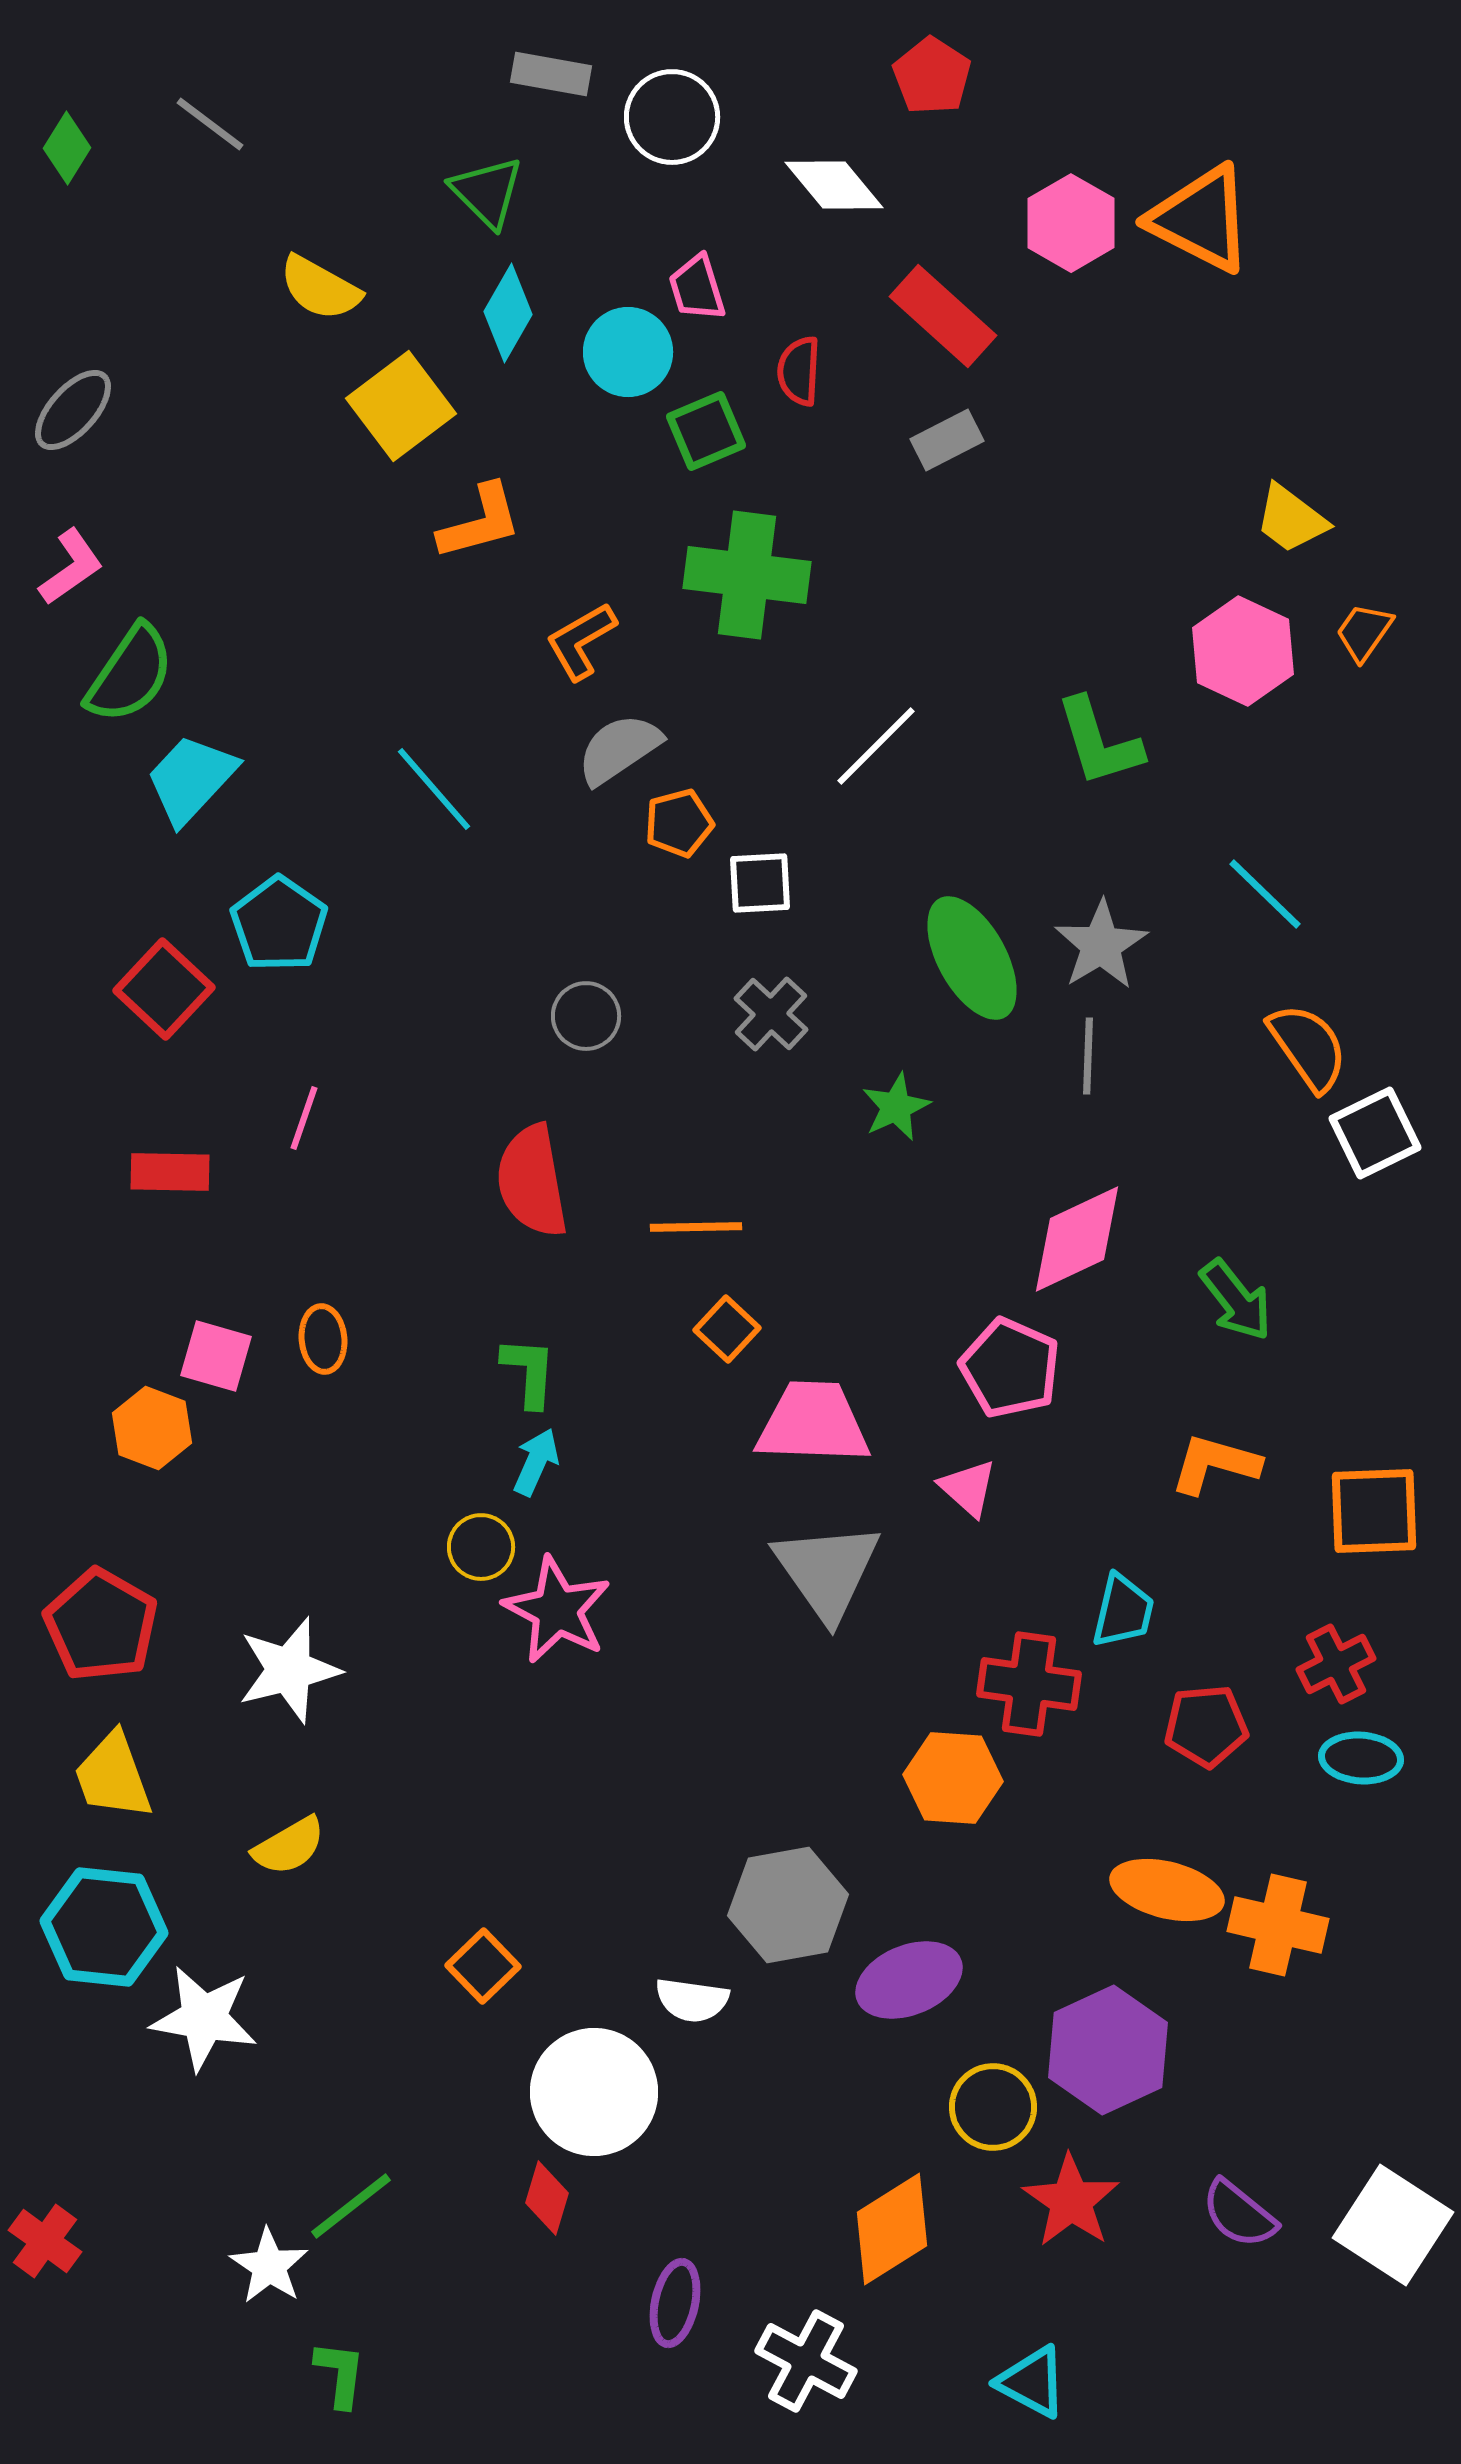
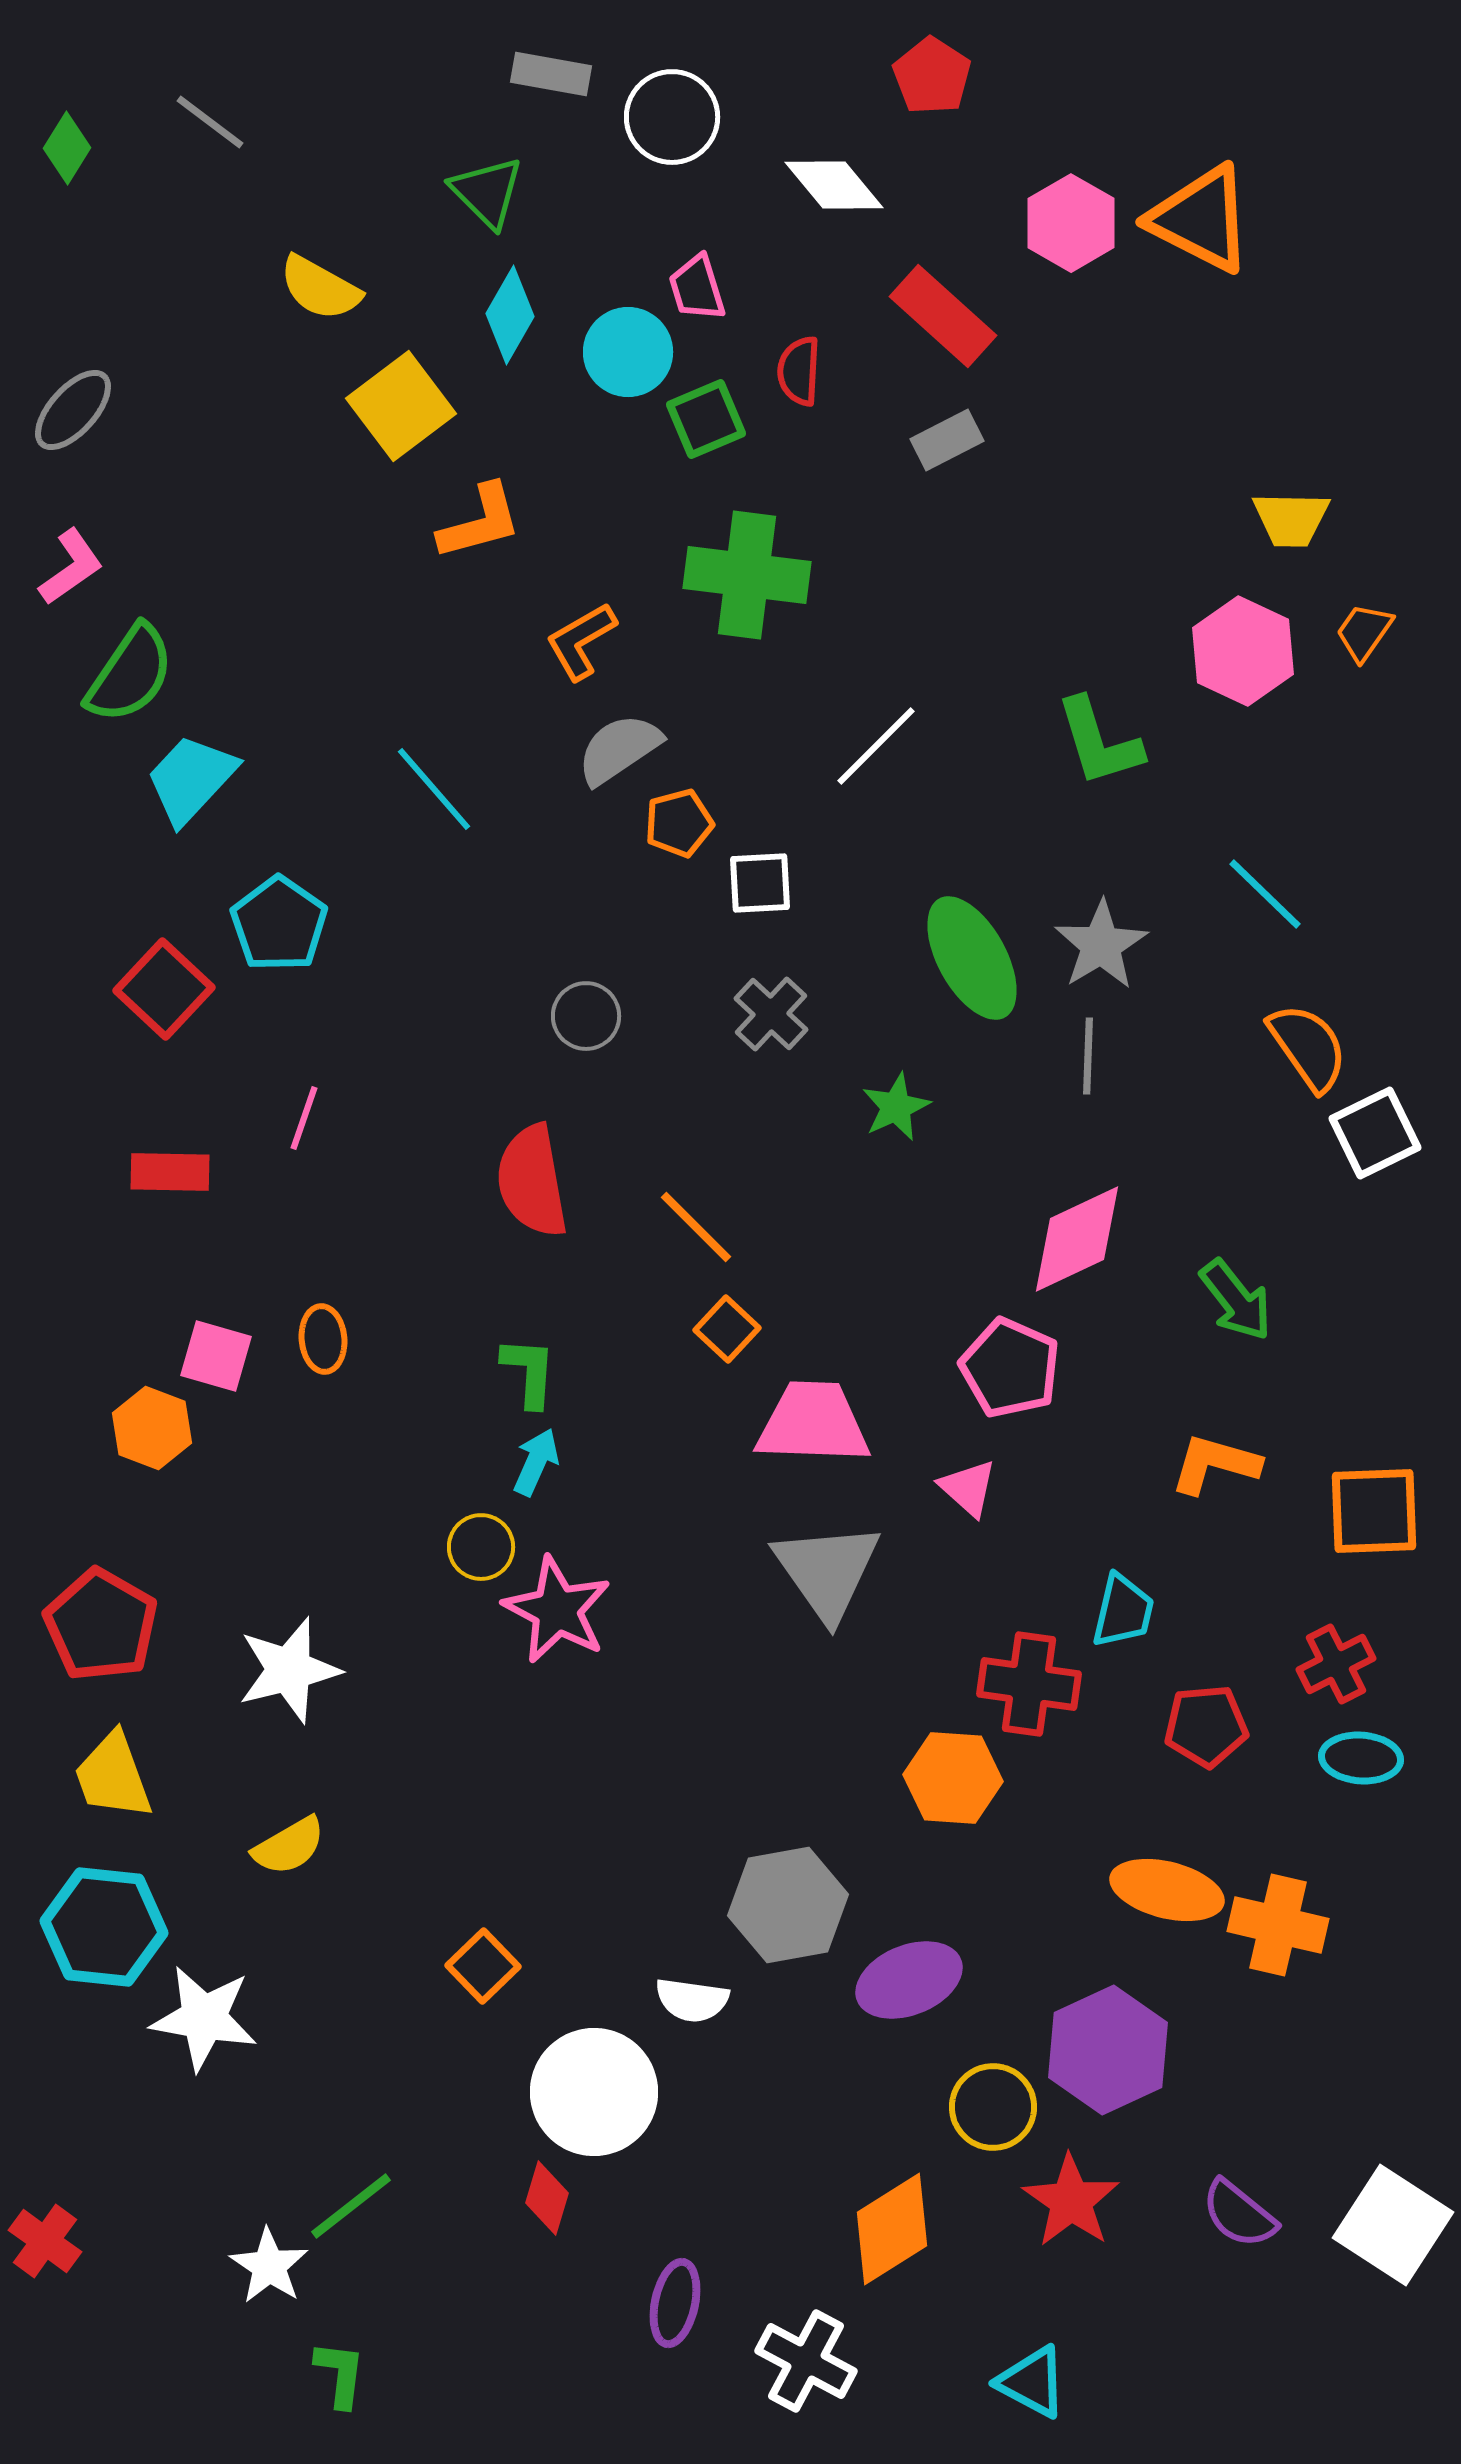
gray line at (210, 124): moved 2 px up
cyan diamond at (508, 313): moved 2 px right, 2 px down
green square at (706, 431): moved 12 px up
yellow trapezoid at (1291, 519): rotated 36 degrees counterclockwise
orange line at (696, 1227): rotated 46 degrees clockwise
